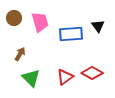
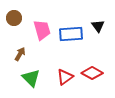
pink trapezoid: moved 2 px right, 8 px down
